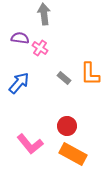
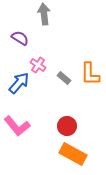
purple semicircle: rotated 24 degrees clockwise
pink cross: moved 2 px left, 17 px down
pink L-shape: moved 13 px left, 18 px up
